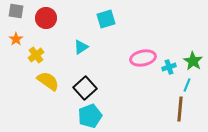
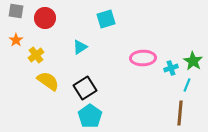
red circle: moved 1 px left
orange star: moved 1 px down
cyan triangle: moved 1 px left
pink ellipse: rotated 10 degrees clockwise
cyan cross: moved 2 px right, 1 px down
black square: rotated 10 degrees clockwise
brown line: moved 4 px down
cyan pentagon: rotated 15 degrees counterclockwise
